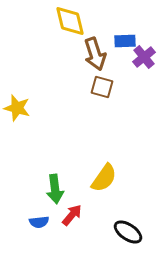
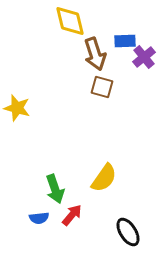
green arrow: rotated 12 degrees counterclockwise
blue semicircle: moved 4 px up
black ellipse: rotated 24 degrees clockwise
